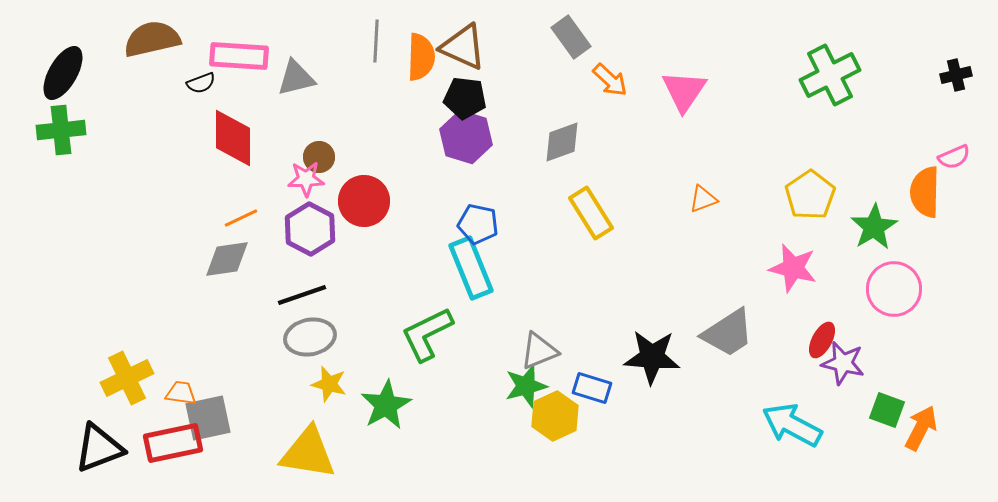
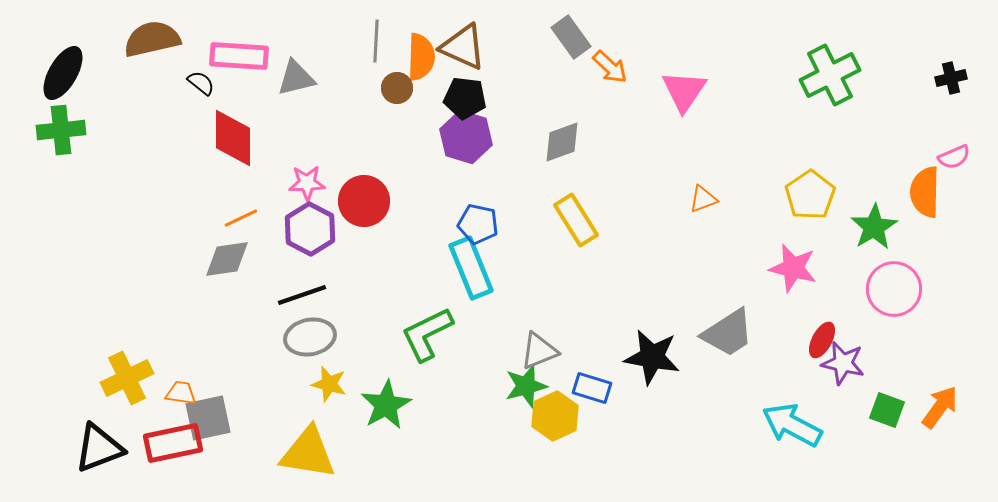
black cross at (956, 75): moved 5 px left, 3 px down
orange arrow at (610, 80): moved 13 px up
black semicircle at (201, 83): rotated 120 degrees counterclockwise
brown circle at (319, 157): moved 78 px right, 69 px up
pink star at (306, 179): moved 1 px right, 4 px down
yellow rectangle at (591, 213): moved 15 px left, 7 px down
black star at (652, 357): rotated 6 degrees clockwise
orange arrow at (921, 428): moved 19 px right, 21 px up; rotated 9 degrees clockwise
